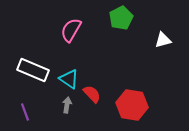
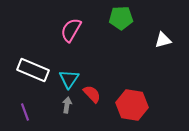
green pentagon: rotated 25 degrees clockwise
cyan triangle: rotated 30 degrees clockwise
